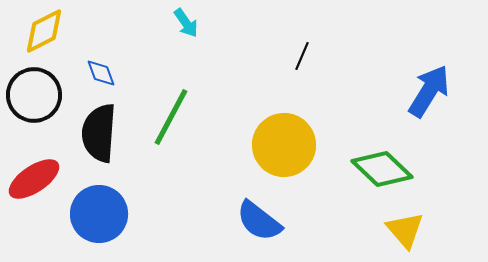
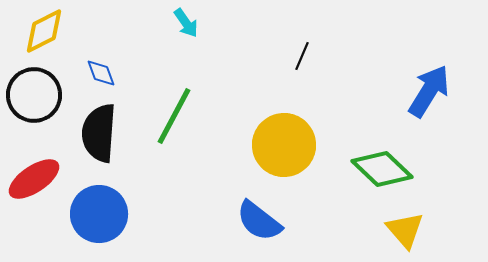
green line: moved 3 px right, 1 px up
